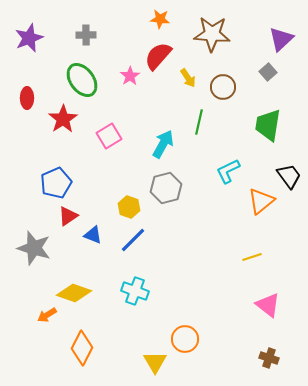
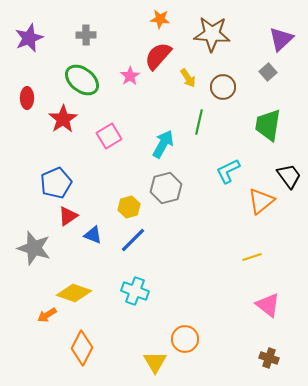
green ellipse: rotated 16 degrees counterclockwise
yellow hexagon: rotated 25 degrees clockwise
